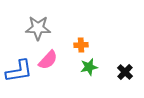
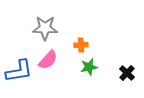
gray star: moved 7 px right
black cross: moved 2 px right, 1 px down
